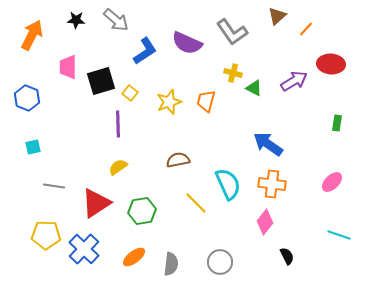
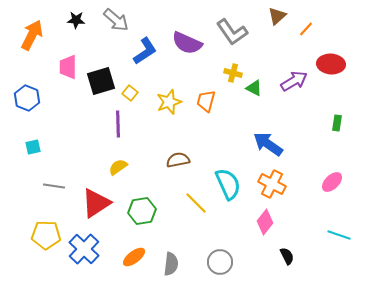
orange cross: rotated 20 degrees clockwise
